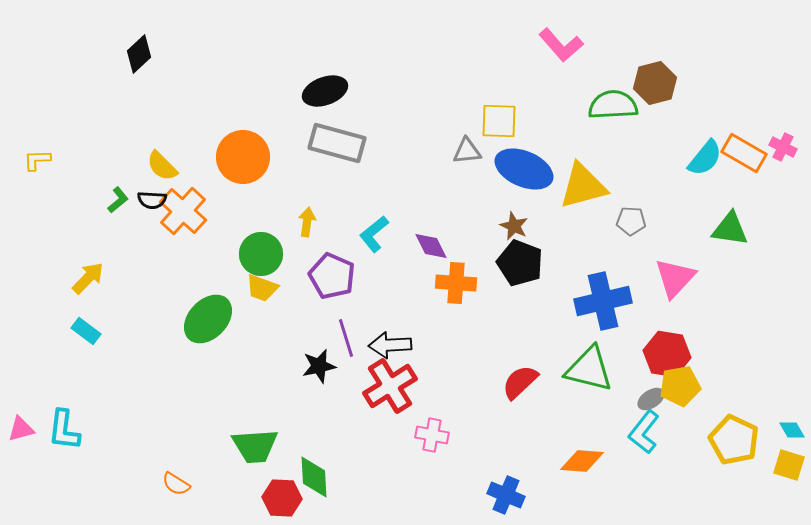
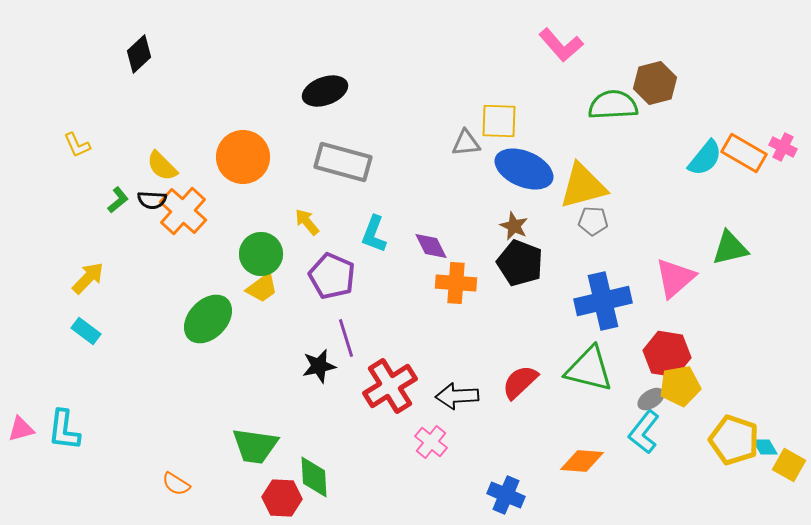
gray rectangle at (337, 143): moved 6 px right, 19 px down
gray triangle at (467, 151): moved 1 px left, 8 px up
yellow L-shape at (37, 160): moved 40 px right, 15 px up; rotated 112 degrees counterclockwise
gray pentagon at (631, 221): moved 38 px left
yellow arrow at (307, 222): rotated 48 degrees counterclockwise
green triangle at (730, 229): moved 19 px down; rotated 21 degrees counterclockwise
cyan L-shape at (374, 234): rotated 30 degrees counterclockwise
pink triangle at (675, 278): rotated 6 degrees clockwise
yellow trapezoid at (262, 288): rotated 56 degrees counterclockwise
black arrow at (390, 345): moved 67 px right, 51 px down
cyan diamond at (792, 430): moved 27 px left, 17 px down
pink cross at (432, 435): moved 1 px left, 7 px down; rotated 28 degrees clockwise
yellow pentagon at (734, 440): rotated 6 degrees counterclockwise
green trapezoid at (255, 446): rotated 12 degrees clockwise
yellow square at (789, 465): rotated 12 degrees clockwise
